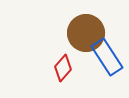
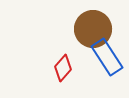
brown circle: moved 7 px right, 4 px up
